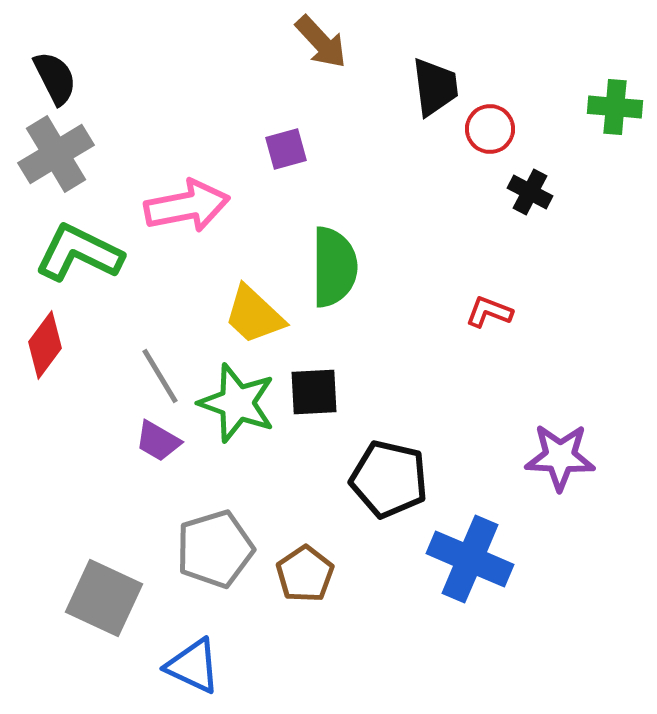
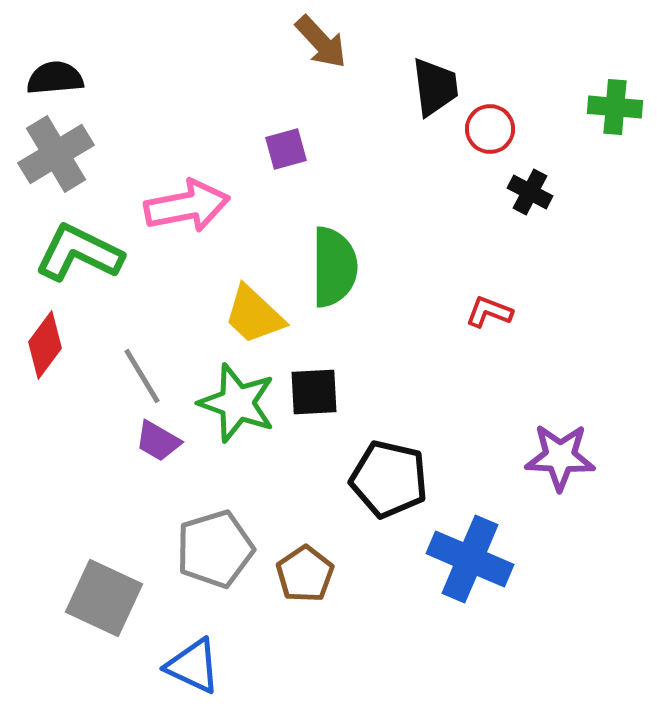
black semicircle: rotated 68 degrees counterclockwise
gray line: moved 18 px left
